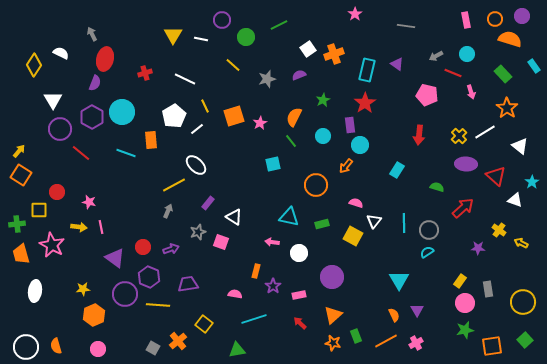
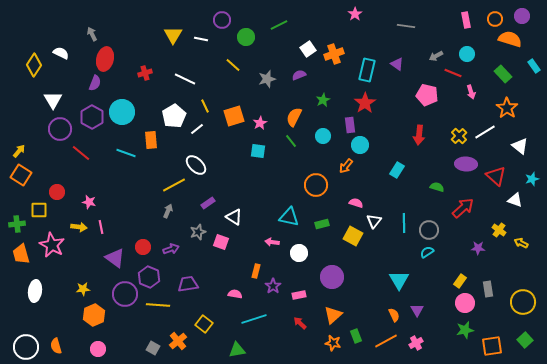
cyan square at (273, 164): moved 15 px left, 13 px up; rotated 21 degrees clockwise
cyan star at (532, 182): moved 3 px up; rotated 16 degrees clockwise
purple rectangle at (208, 203): rotated 16 degrees clockwise
